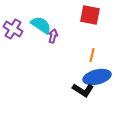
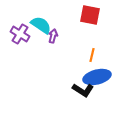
purple cross: moved 7 px right, 5 px down
